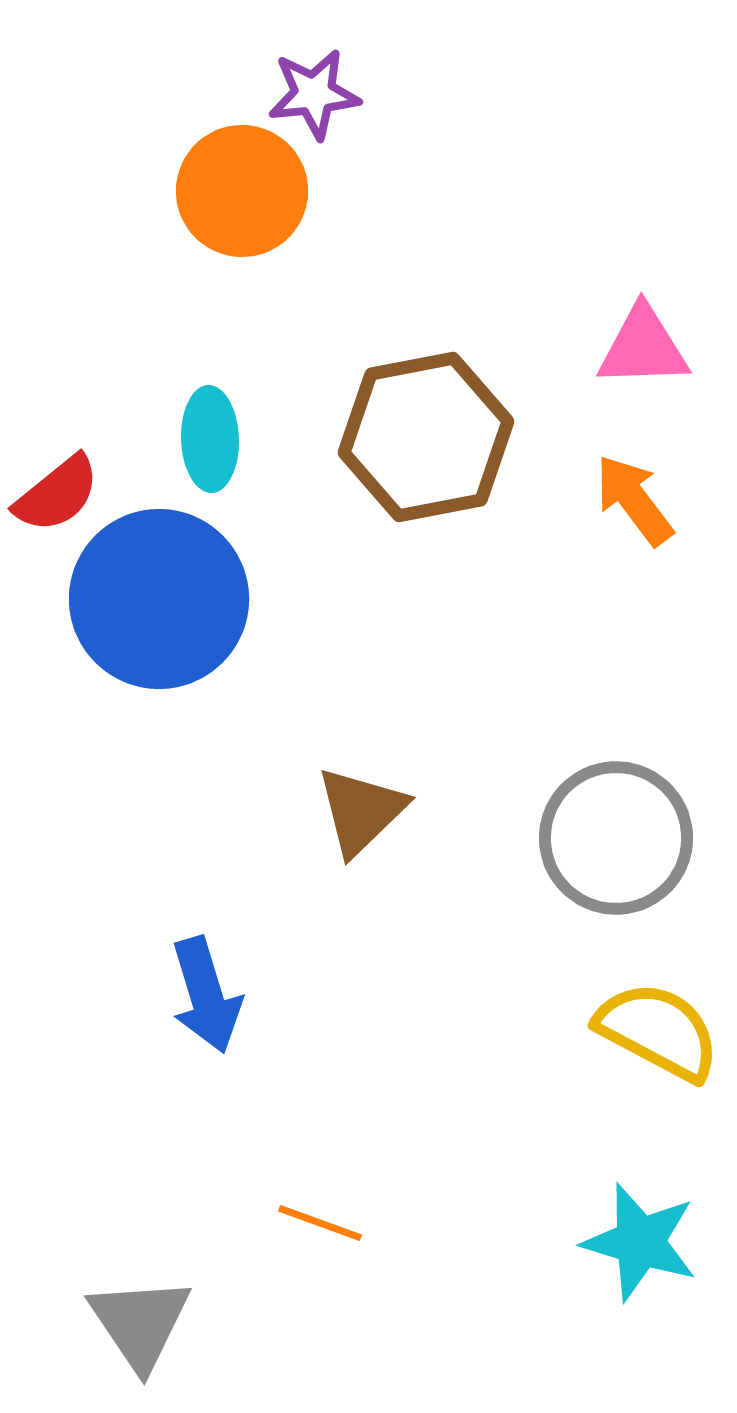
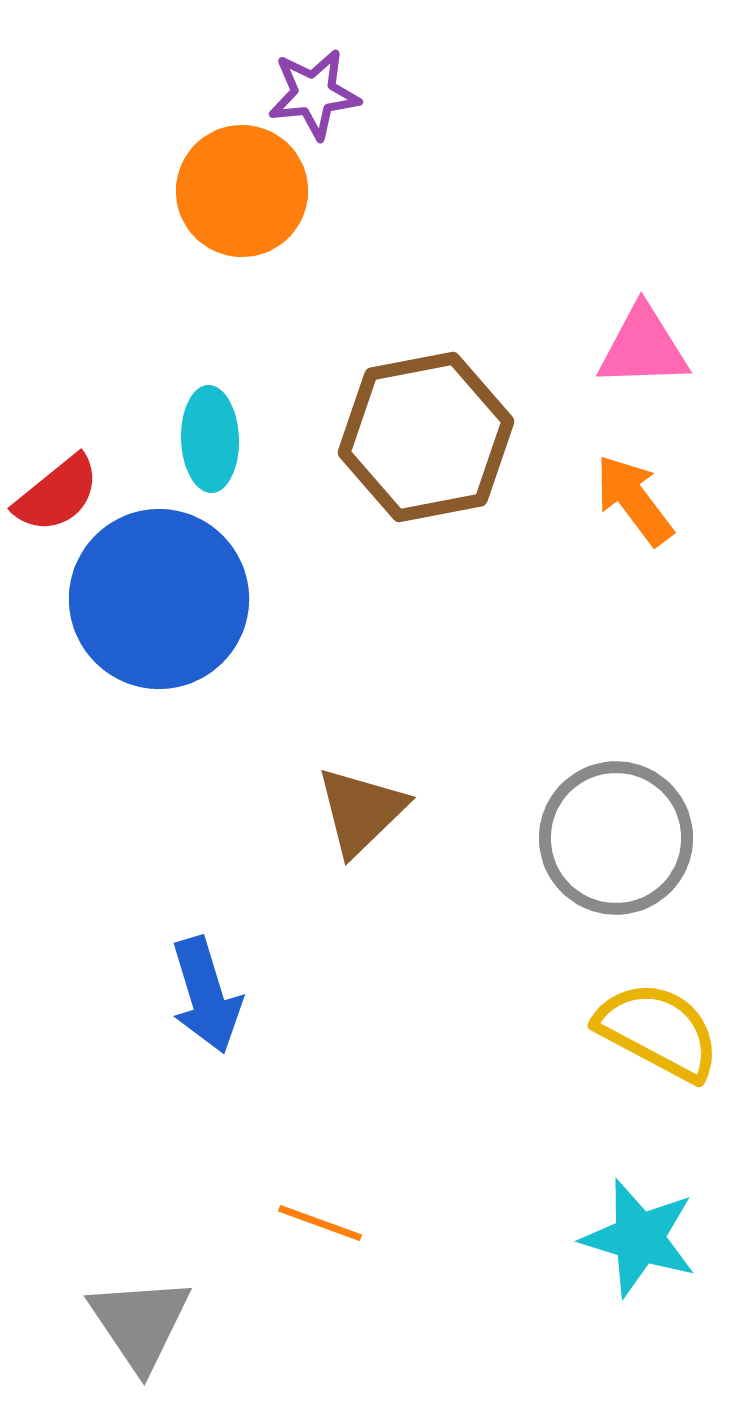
cyan star: moved 1 px left, 4 px up
